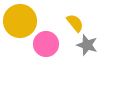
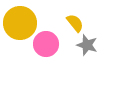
yellow circle: moved 2 px down
